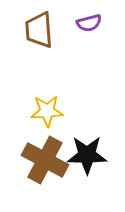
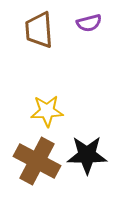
brown cross: moved 8 px left, 1 px down
